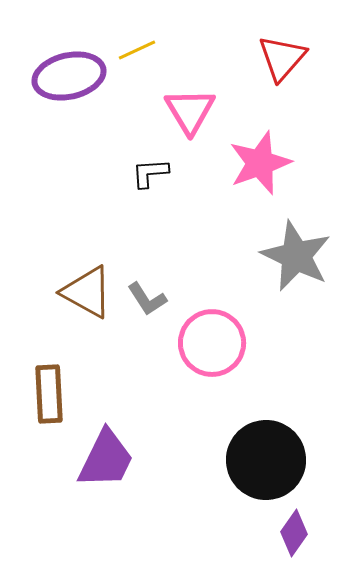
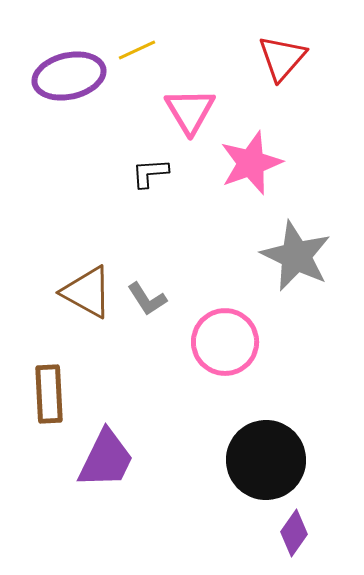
pink star: moved 9 px left
pink circle: moved 13 px right, 1 px up
